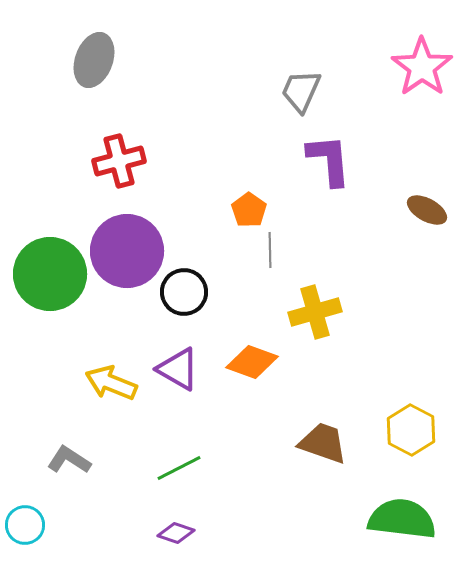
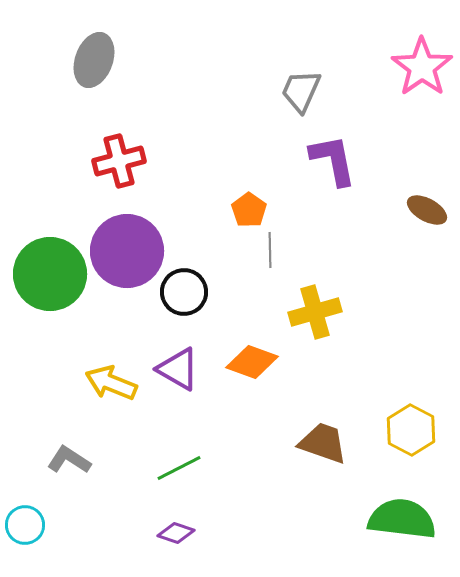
purple L-shape: moved 4 px right; rotated 6 degrees counterclockwise
